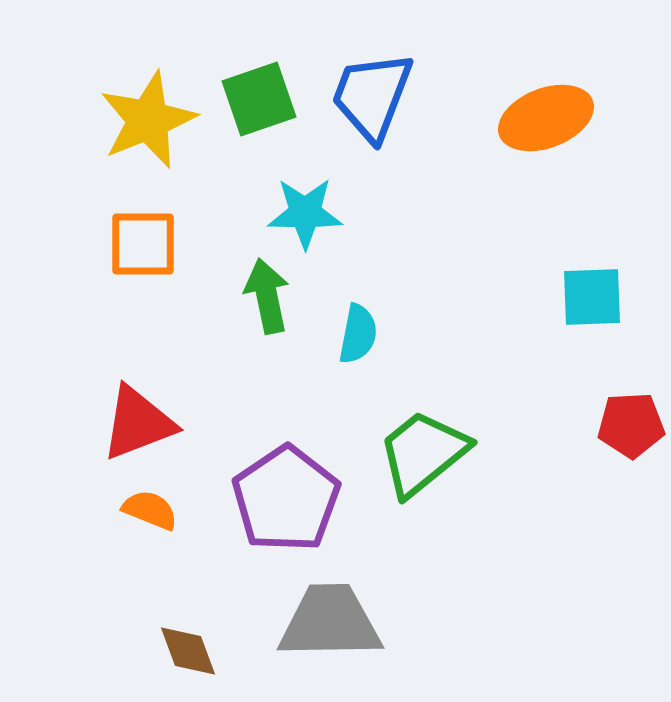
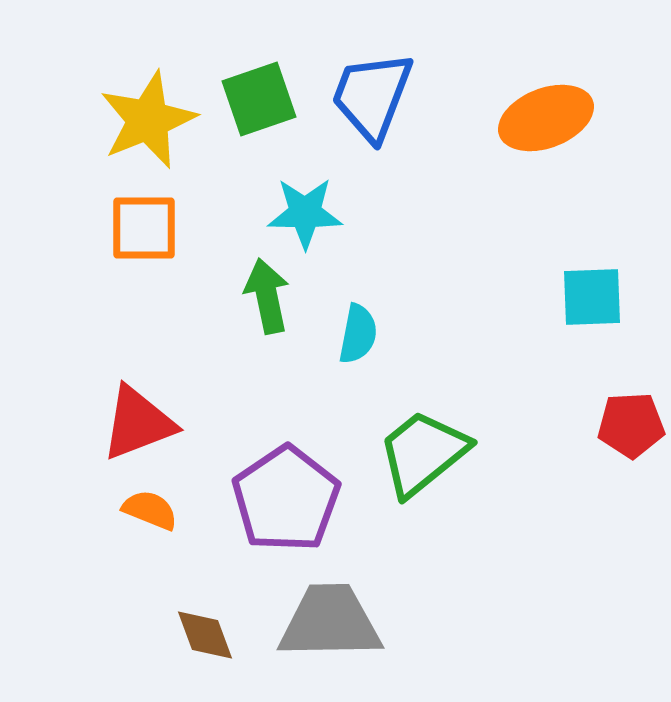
orange square: moved 1 px right, 16 px up
brown diamond: moved 17 px right, 16 px up
